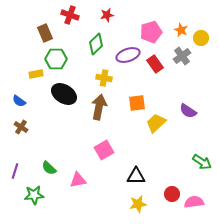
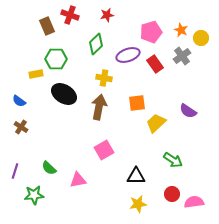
brown rectangle: moved 2 px right, 7 px up
green arrow: moved 29 px left, 2 px up
